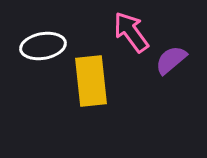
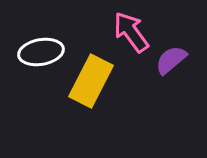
white ellipse: moved 2 px left, 6 px down
yellow rectangle: rotated 33 degrees clockwise
